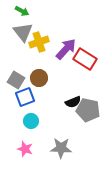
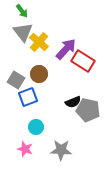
green arrow: rotated 24 degrees clockwise
yellow cross: rotated 30 degrees counterclockwise
red rectangle: moved 2 px left, 2 px down
brown circle: moved 4 px up
blue square: moved 3 px right
cyan circle: moved 5 px right, 6 px down
gray star: moved 2 px down
